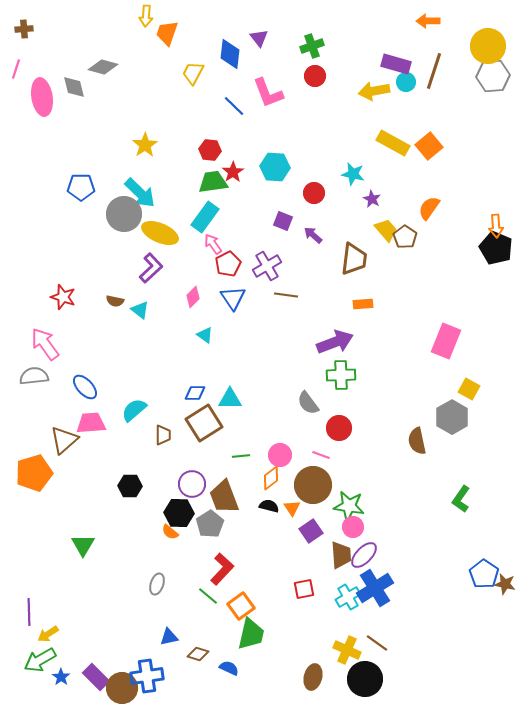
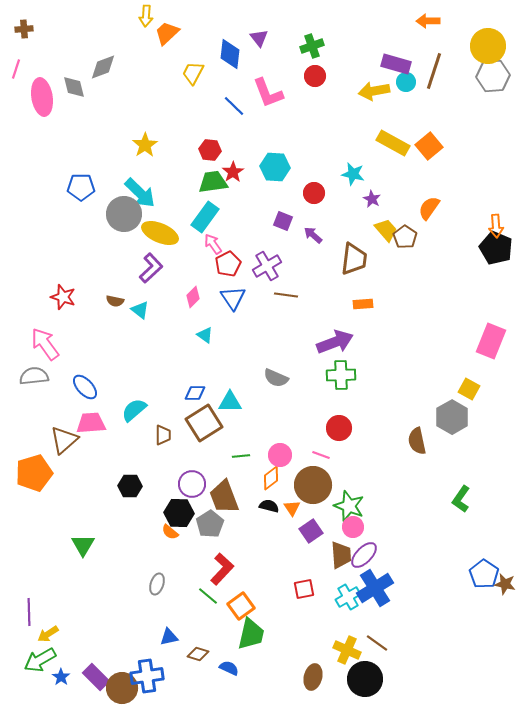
orange trapezoid at (167, 33): rotated 28 degrees clockwise
gray diamond at (103, 67): rotated 36 degrees counterclockwise
pink rectangle at (446, 341): moved 45 px right
cyan triangle at (230, 399): moved 3 px down
gray semicircle at (308, 403): moved 32 px left, 25 px up; rotated 30 degrees counterclockwise
green star at (349, 506): rotated 12 degrees clockwise
